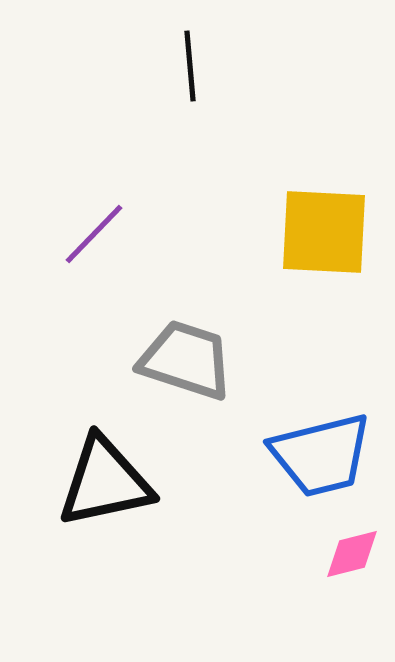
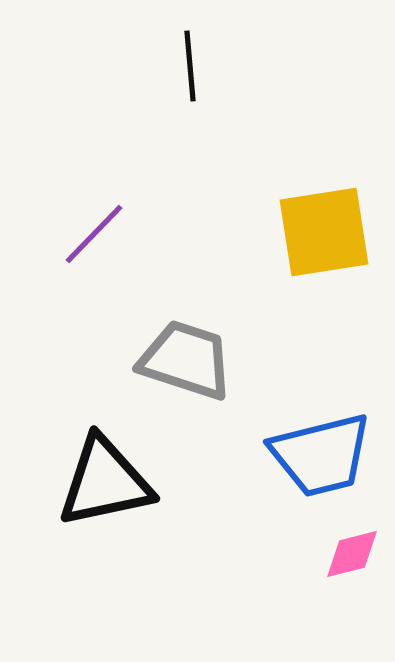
yellow square: rotated 12 degrees counterclockwise
